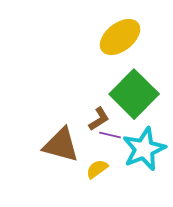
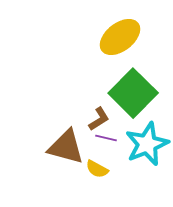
green square: moved 1 px left, 1 px up
purple line: moved 4 px left, 3 px down
brown triangle: moved 5 px right, 2 px down
cyan star: moved 3 px right, 5 px up
yellow semicircle: rotated 115 degrees counterclockwise
